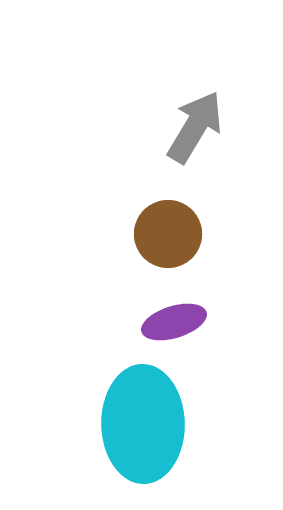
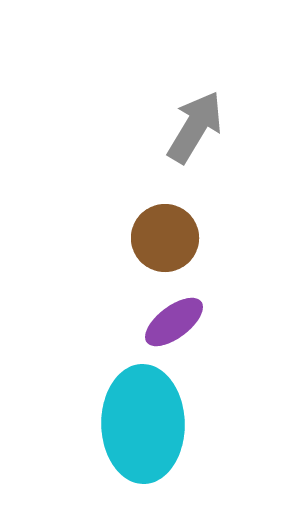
brown circle: moved 3 px left, 4 px down
purple ellipse: rotated 20 degrees counterclockwise
